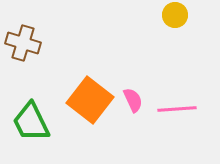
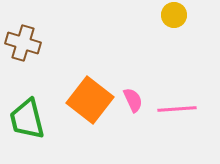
yellow circle: moved 1 px left
green trapezoid: moved 4 px left, 3 px up; rotated 12 degrees clockwise
